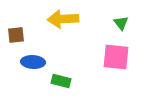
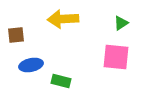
green triangle: rotated 35 degrees clockwise
blue ellipse: moved 2 px left, 3 px down; rotated 15 degrees counterclockwise
